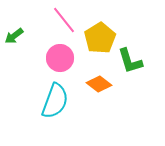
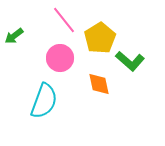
green L-shape: rotated 32 degrees counterclockwise
orange diamond: rotated 40 degrees clockwise
cyan semicircle: moved 11 px left
